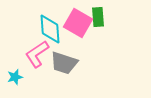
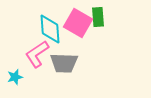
gray trapezoid: rotated 16 degrees counterclockwise
